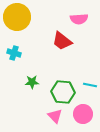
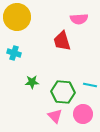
red trapezoid: rotated 35 degrees clockwise
